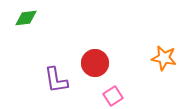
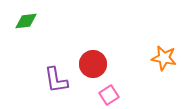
green diamond: moved 3 px down
red circle: moved 2 px left, 1 px down
pink square: moved 4 px left, 1 px up
